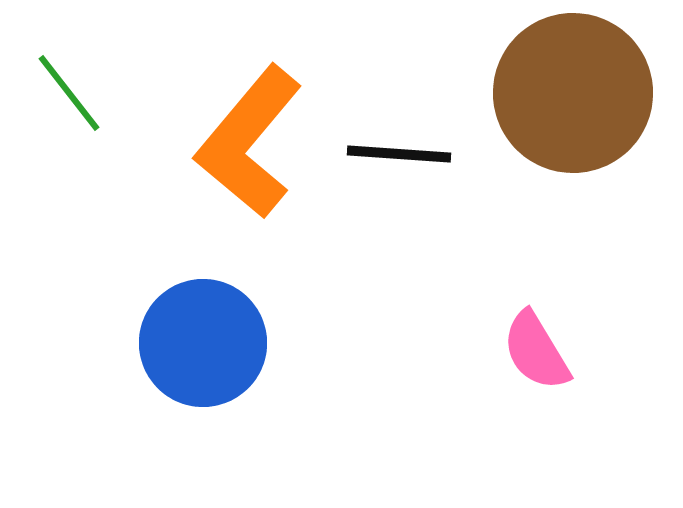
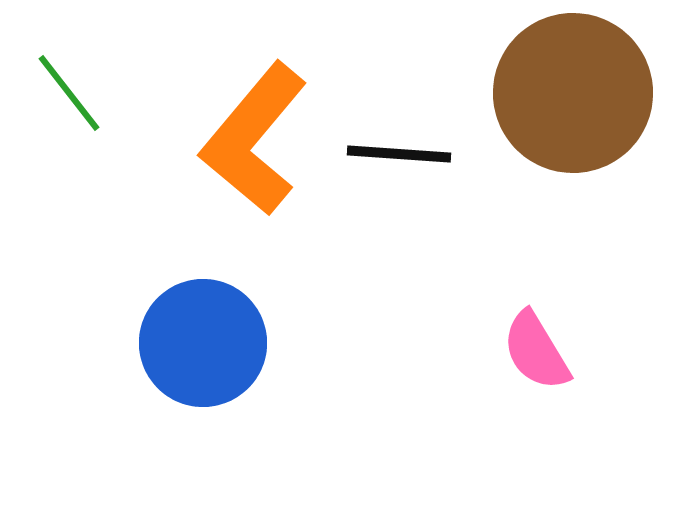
orange L-shape: moved 5 px right, 3 px up
